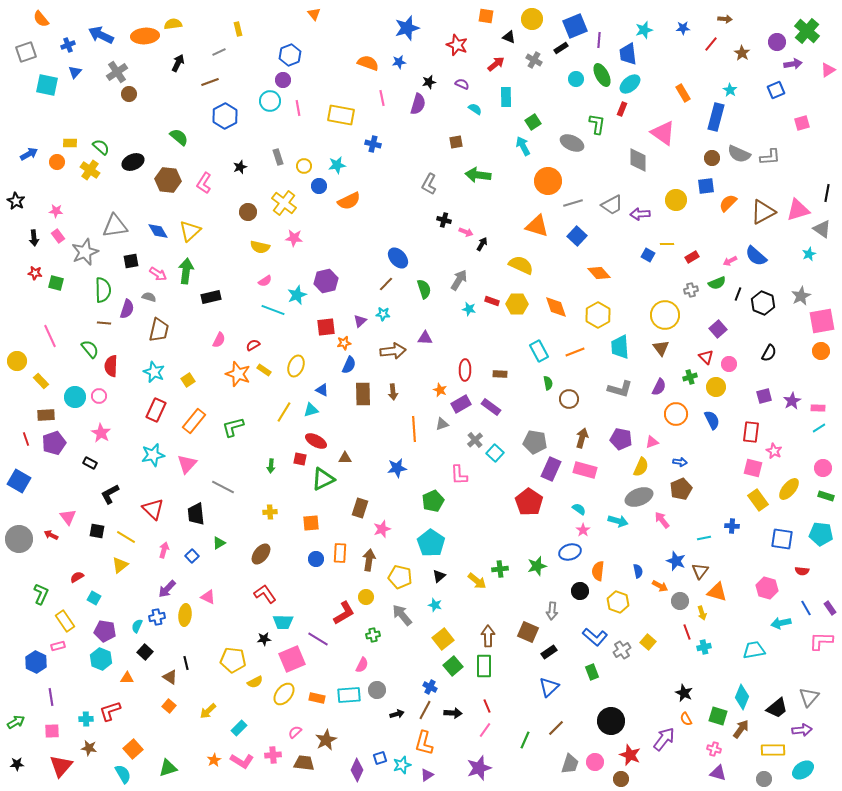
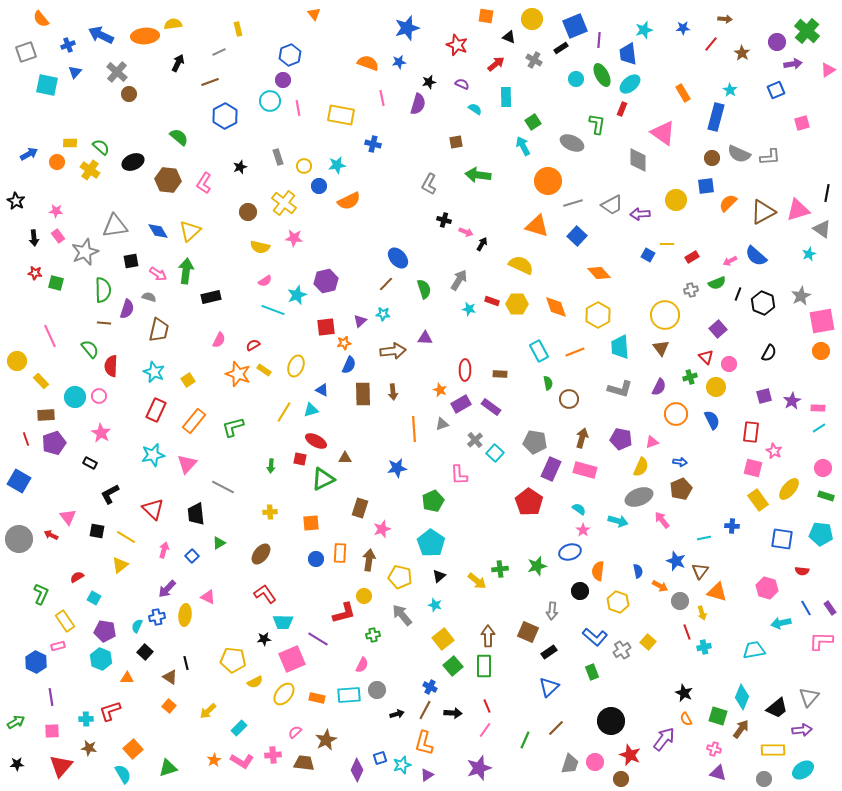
gray cross at (117, 72): rotated 15 degrees counterclockwise
yellow circle at (366, 597): moved 2 px left, 1 px up
red L-shape at (344, 613): rotated 15 degrees clockwise
